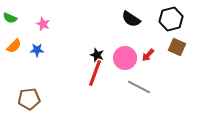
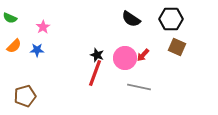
black hexagon: rotated 15 degrees clockwise
pink star: moved 3 px down; rotated 16 degrees clockwise
red arrow: moved 5 px left
gray line: rotated 15 degrees counterclockwise
brown pentagon: moved 4 px left, 3 px up; rotated 10 degrees counterclockwise
